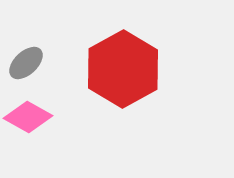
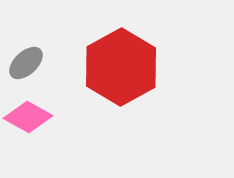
red hexagon: moved 2 px left, 2 px up
